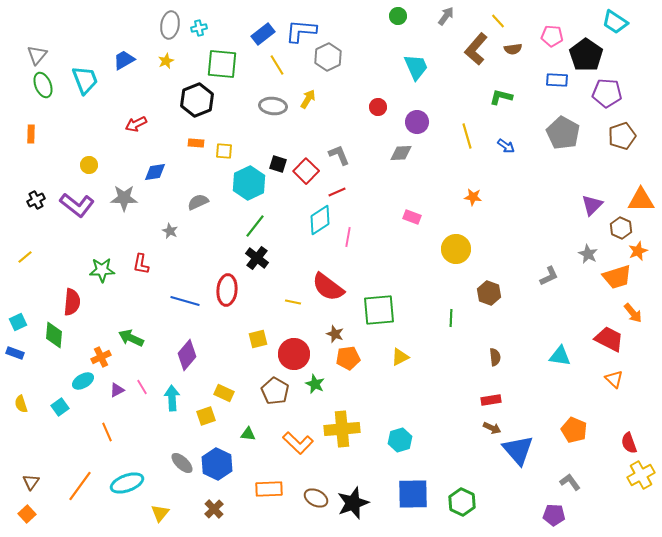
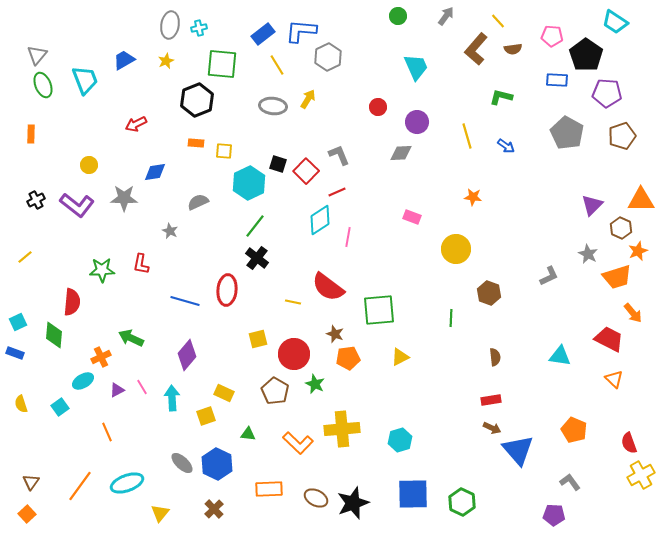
gray pentagon at (563, 133): moved 4 px right
